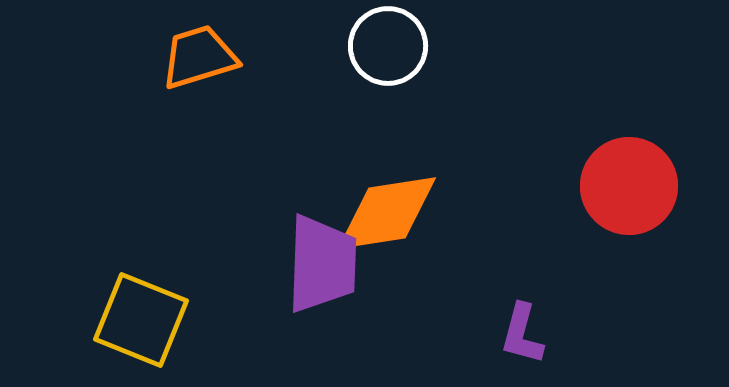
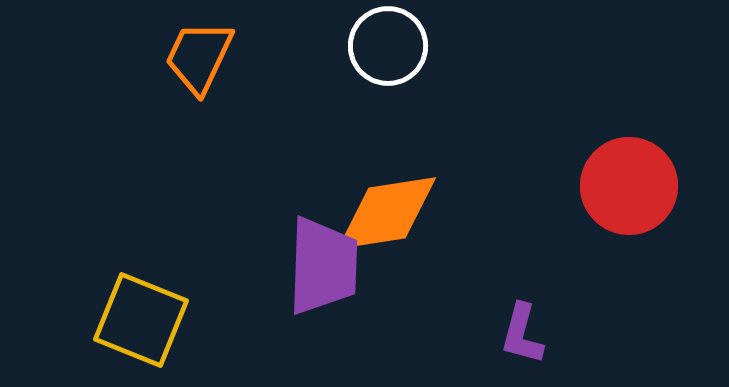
orange trapezoid: rotated 48 degrees counterclockwise
purple trapezoid: moved 1 px right, 2 px down
